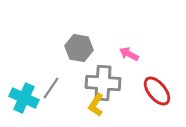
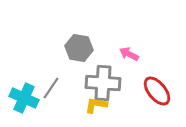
yellow L-shape: rotated 65 degrees clockwise
